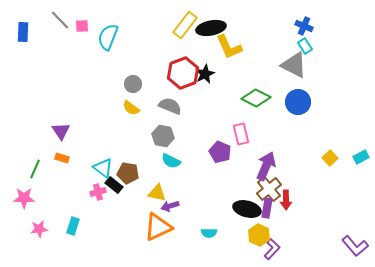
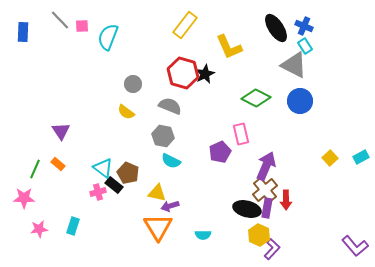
black ellipse at (211, 28): moved 65 px right; rotated 68 degrees clockwise
red hexagon at (183, 73): rotated 24 degrees counterclockwise
blue circle at (298, 102): moved 2 px right, 1 px up
yellow semicircle at (131, 108): moved 5 px left, 4 px down
purple pentagon at (220, 152): rotated 25 degrees clockwise
orange rectangle at (62, 158): moved 4 px left, 6 px down; rotated 24 degrees clockwise
brown pentagon at (128, 173): rotated 15 degrees clockwise
brown cross at (269, 189): moved 4 px left, 1 px down
orange triangle at (158, 227): rotated 36 degrees counterclockwise
cyan semicircle at (209, 233): moved 6 px left, 2 px down
